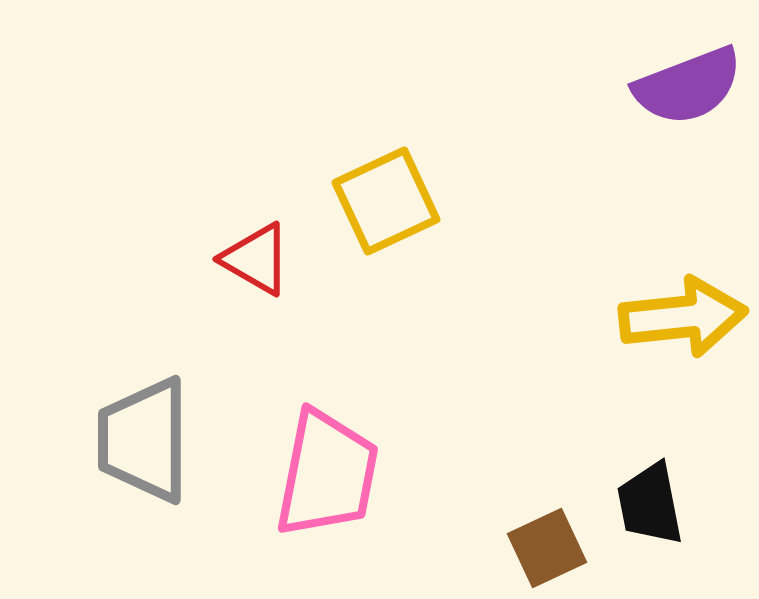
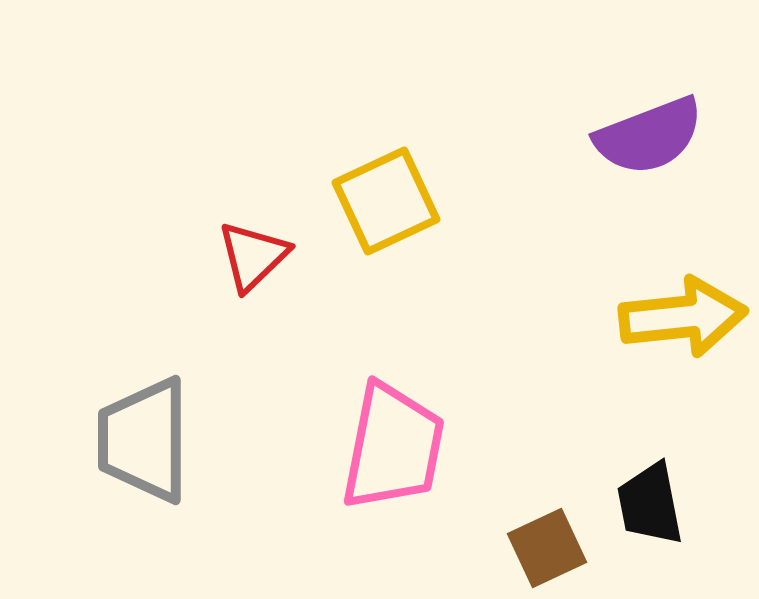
purple semicircle: moved 39 px left, 50 px down
red triangle: moved 3 px left, 3 px up; rotated 46 degrees clockwise
pink trapezoid: moved 66 px right, 27 px up
